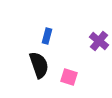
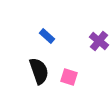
blue rectangle: rotated 63 degrees counterclockwise
black semicircle: moved 6 px down
